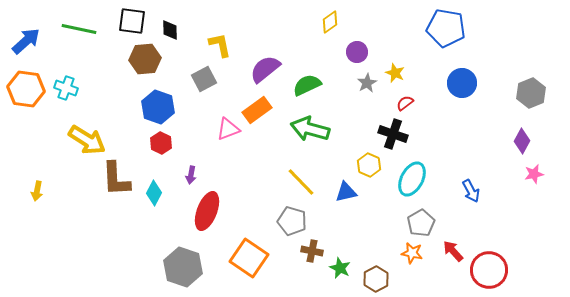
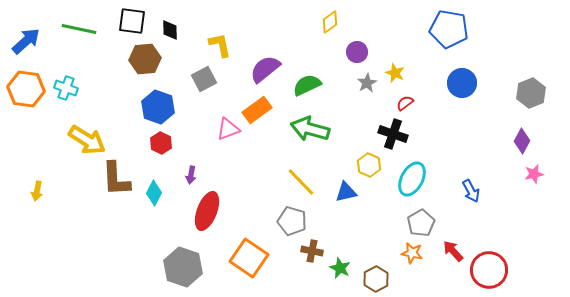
blue pentagon at (446, 28): moved 3 px right, 1 px down
